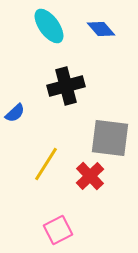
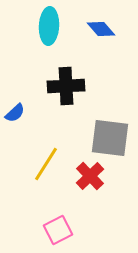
cyan ellipse: rotated 39 degrees clockwise
black cross: rotated 12 degrees clockwise
